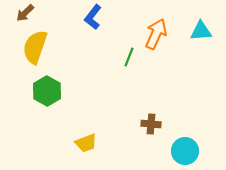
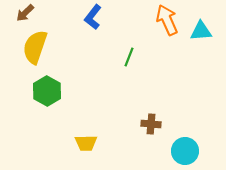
orange arrow: moved 11 px right, 14 px up; rotated 48 degrees counterclockwise
yellow trapezoid: rotated 20 degrees clockwise
